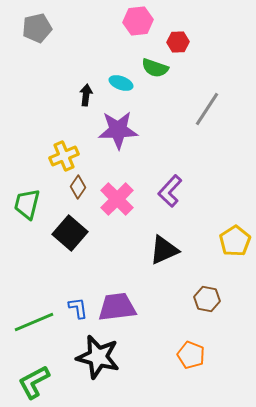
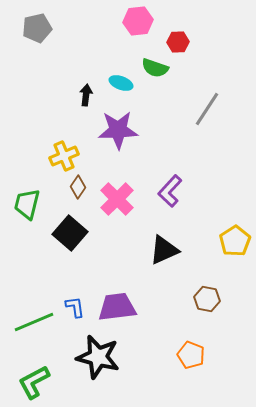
blue L-shape: moved 3 px left, 1 px up
